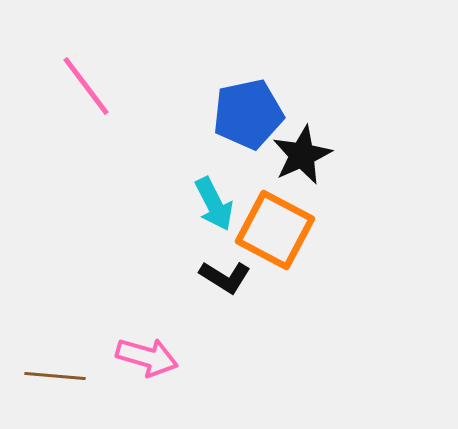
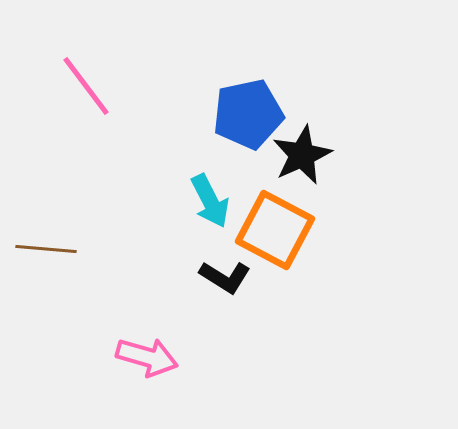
cyan arrow: moved 4 px left, 3 px up
brown line: moved 9 px left, 127 px up
